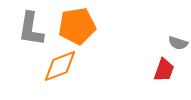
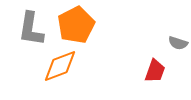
orange pentagon: moved 1 px left, 1 px up; rotated 18 degrees counterclockwise
red trapezoid: moved 9 px left, 1 px down
